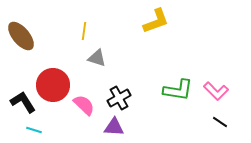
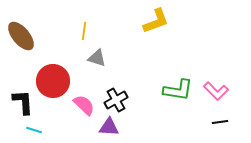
red circle: moved 4 px up
black cross: moved 3 px left, 2 px down
black L-shape: rotated 28 degrees clockwise
black line: rotated 42 degrees counterclockwise
purple triangle: moved 5 px left
